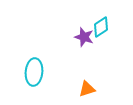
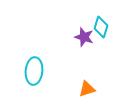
cyan diamond: rotated 40 degrees counterclockwise
cyan ellipse: moved 1 px up
